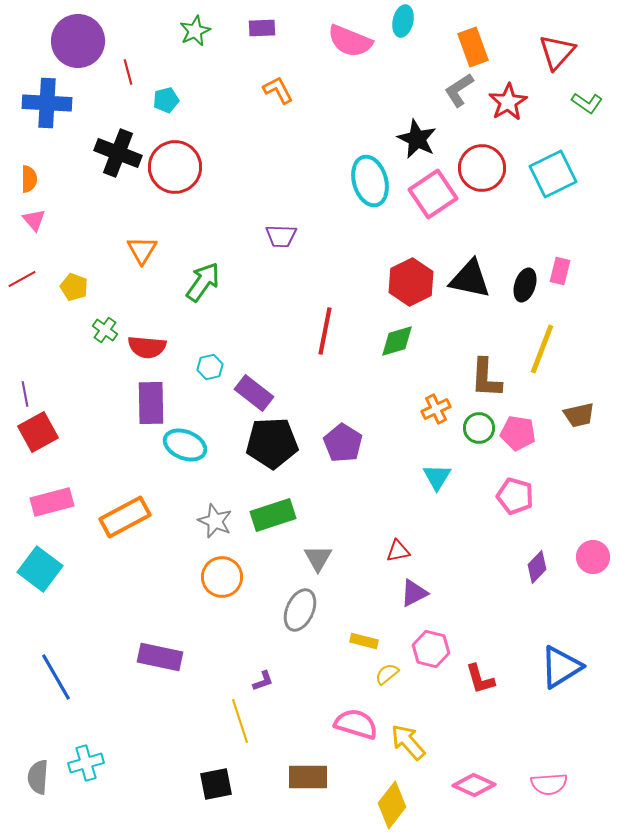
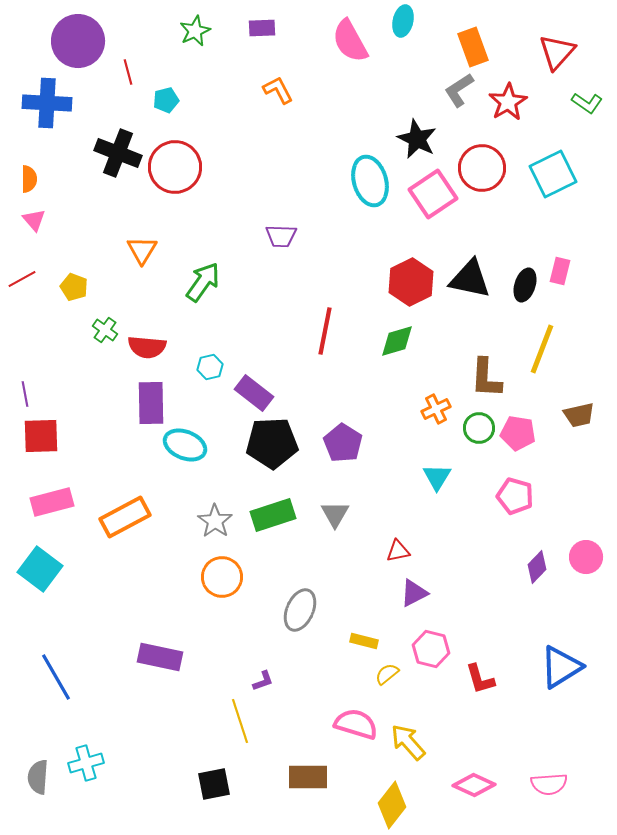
pink semicircle at (350, 41): rotated 39 degrees clockwise
red square at (38, 432): moved 3 px right, 4 px down; rotated 27 degrees clockwise
gray star at (215, 521): rotated 12 degrees clockwise
pink circle at (593, 557): moved 7 px left
gray triangle at (318, 558): moved 17 px right, 44 px up
black square at (216, 784): moved 2 px left
